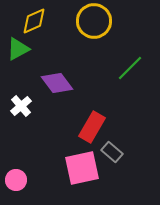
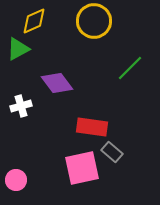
white cross: rotated 25 degrees clockwise
red rectangle: rotated 68 degrees clockwise
